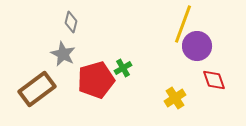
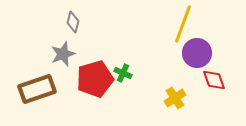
gray diamond: moved 2 px right
purple circle: moved 7 px down
gray star: rotated 25 degrees clockwise
green cross: moved 5 px down; rotated 36 degrees counterclockwise
red pentagon: moved 1 px left, 1 px up
brown rectangle: rotated 18 degrees clockwise
